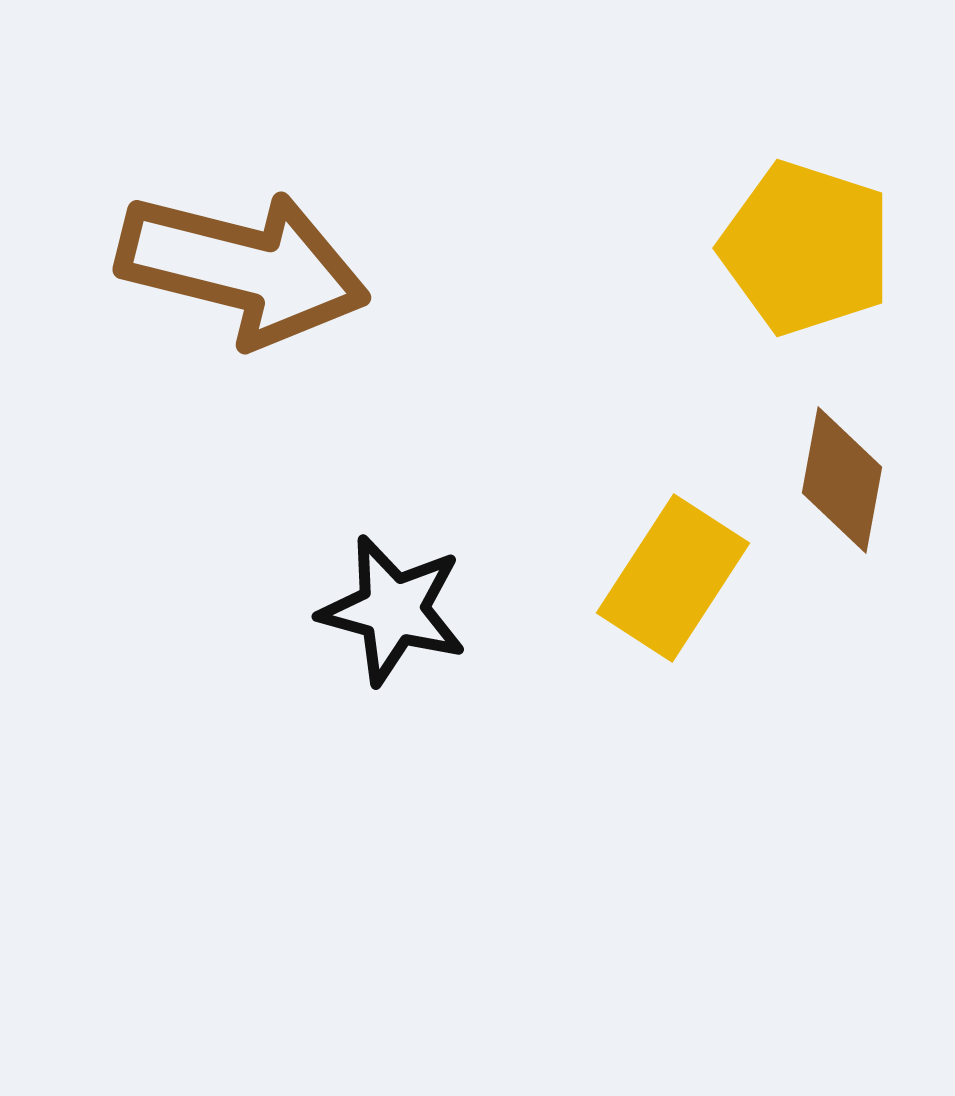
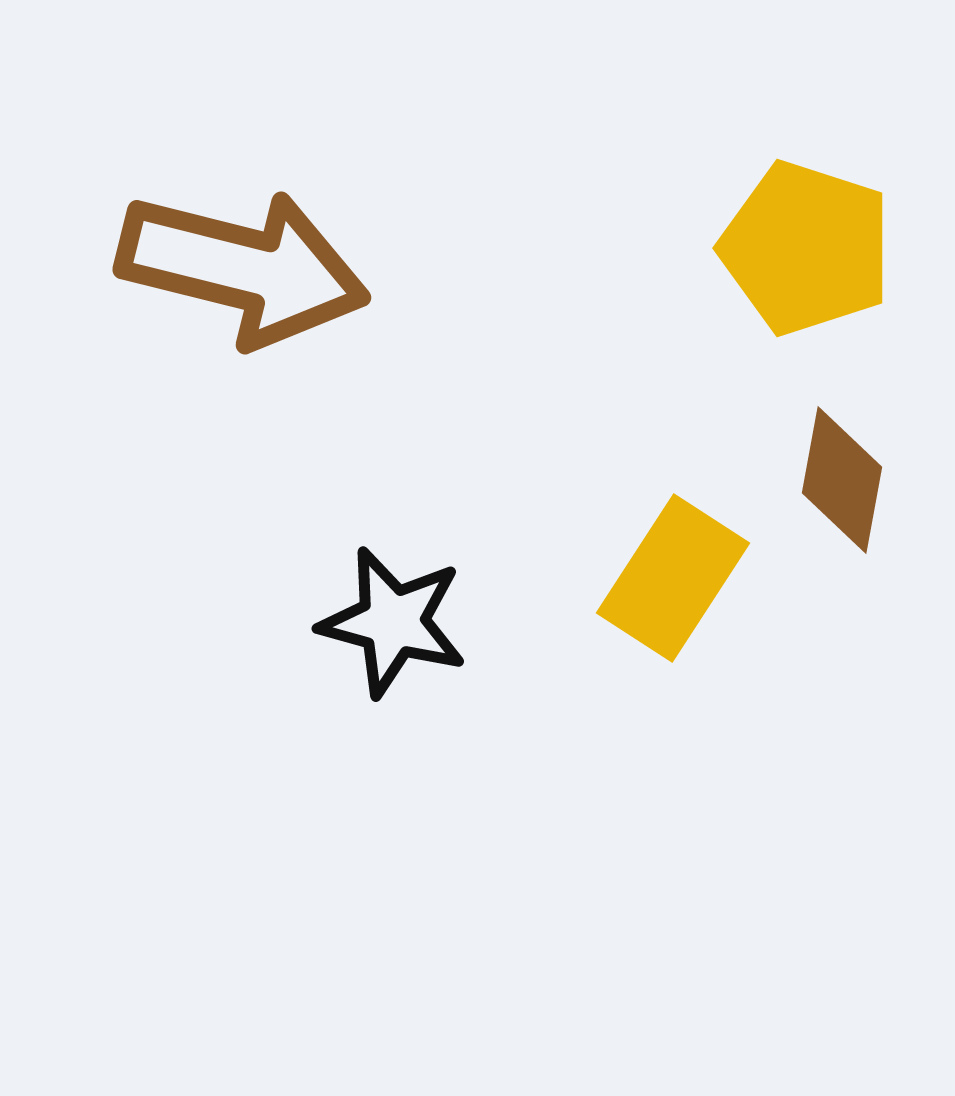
black star: moved 12 px down
